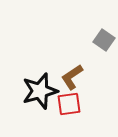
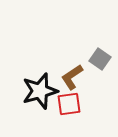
gray square: moved 4 px left, 19 px down
